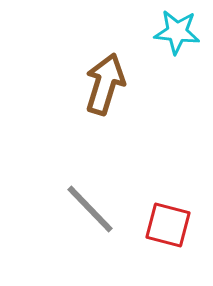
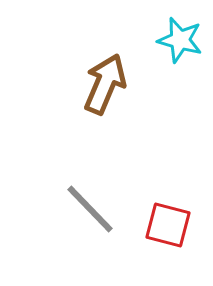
cyan star: moved 3 px right, 8 px down; rotated 9 degrees clockwise
brown arrow: rotated 6 degrees clockwise
